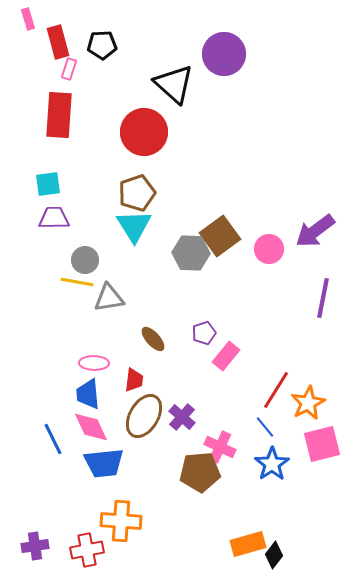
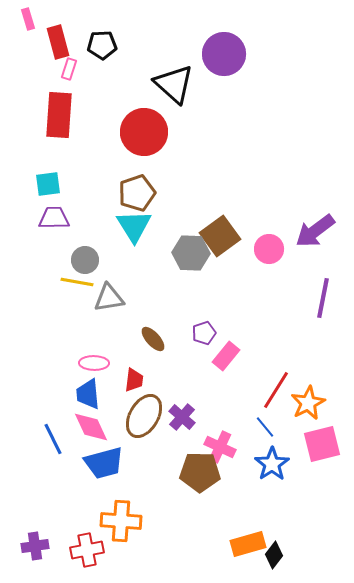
blue trapezoid at (104, 463): rotated 9 degrees counterclockwise
brown pentagon at (200, 472): rotated 6 degrees clockwise
